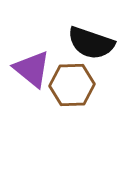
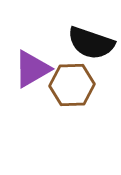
purple triangle: rotated 51 degrees clockwise
